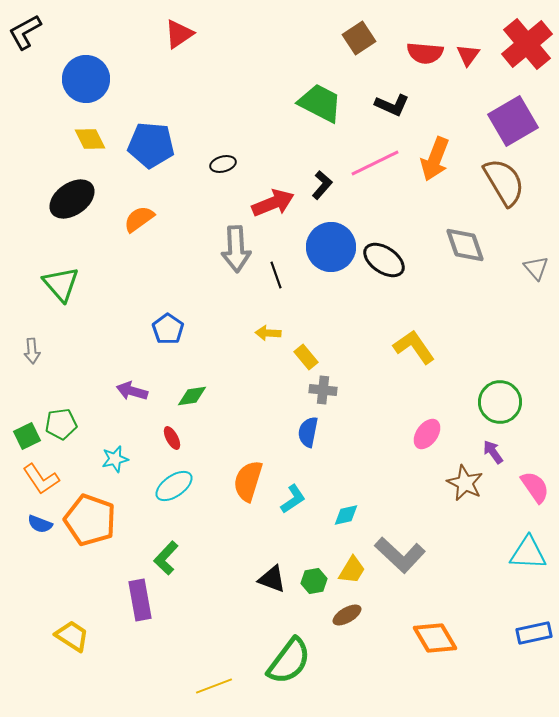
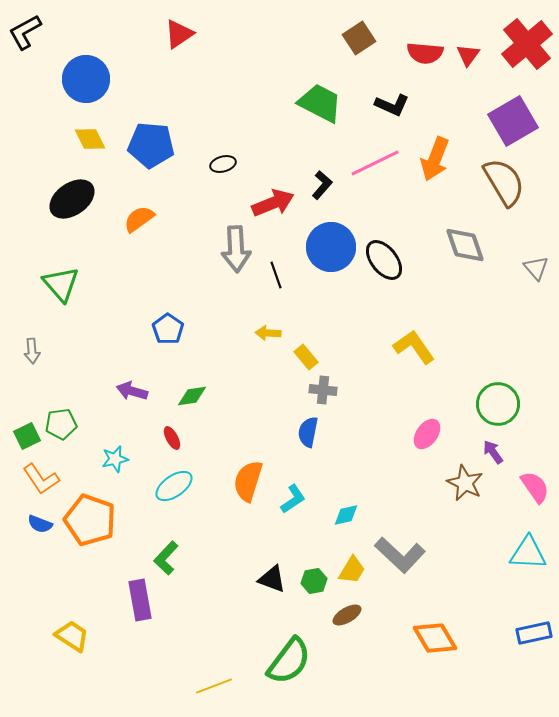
black ellipse at (384, 260): rotated 18 degrees clockwise
green circle at (500, 402): moved 2 px left, 2 px down
